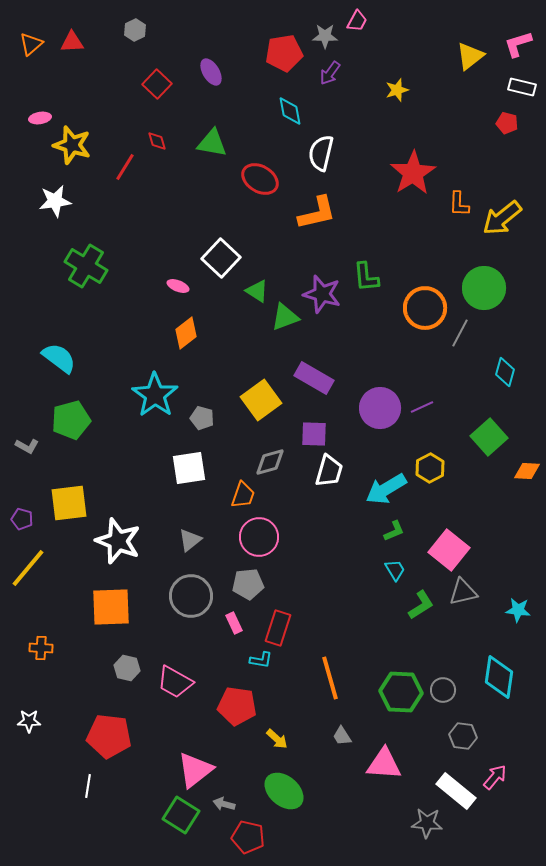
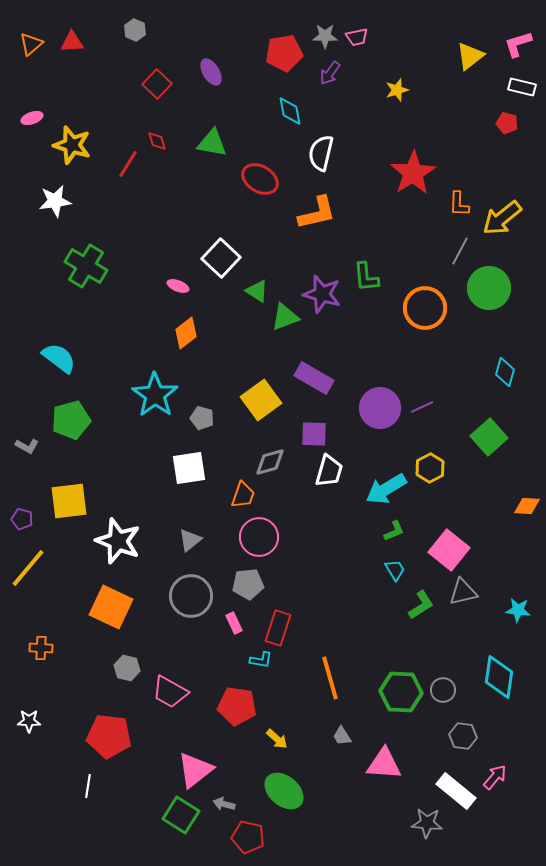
pink trapezoid at (357, 21): moved 16 px down; rotated 50 degrees clockwise
gray hexagon at (135, 30): rotated 10 degrees counterclockwise
pink ellipse at (40, 118): moved 8 px left; rotated 10 degrees counterclockwise
red line at (125, 167): moved 3 px right, 3 px up
green circle at (484, 288): moved 5 px right
gray line at (460, 333): moved 82 px up
orange diamond at (527, 471): moved 35 px down
yellow square at (69, 503): moved 2 px up
orange square at (111, 607): rotated 27 degrees clockwise
pink trapezoid at (175, 682): moved 5 px left, 10 px down
